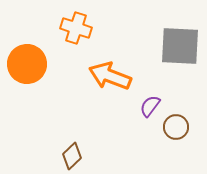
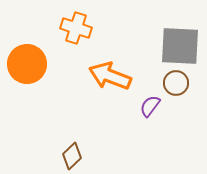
brown circle: moved 44 px up
